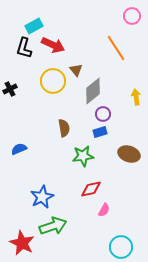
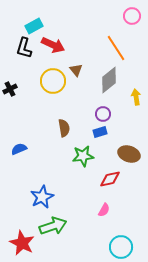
gray diamond: moved 16 px right, 11 px up
red diamond: moved 19 px right, 10 px up
